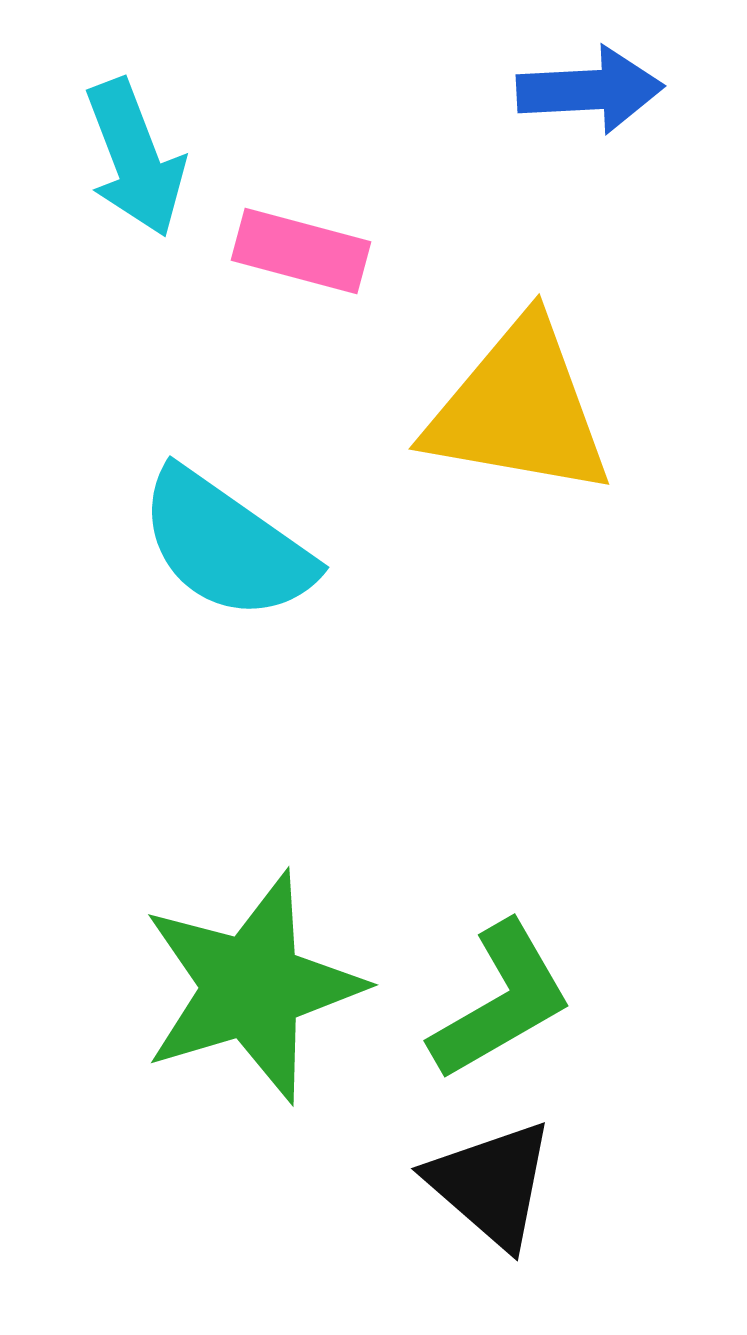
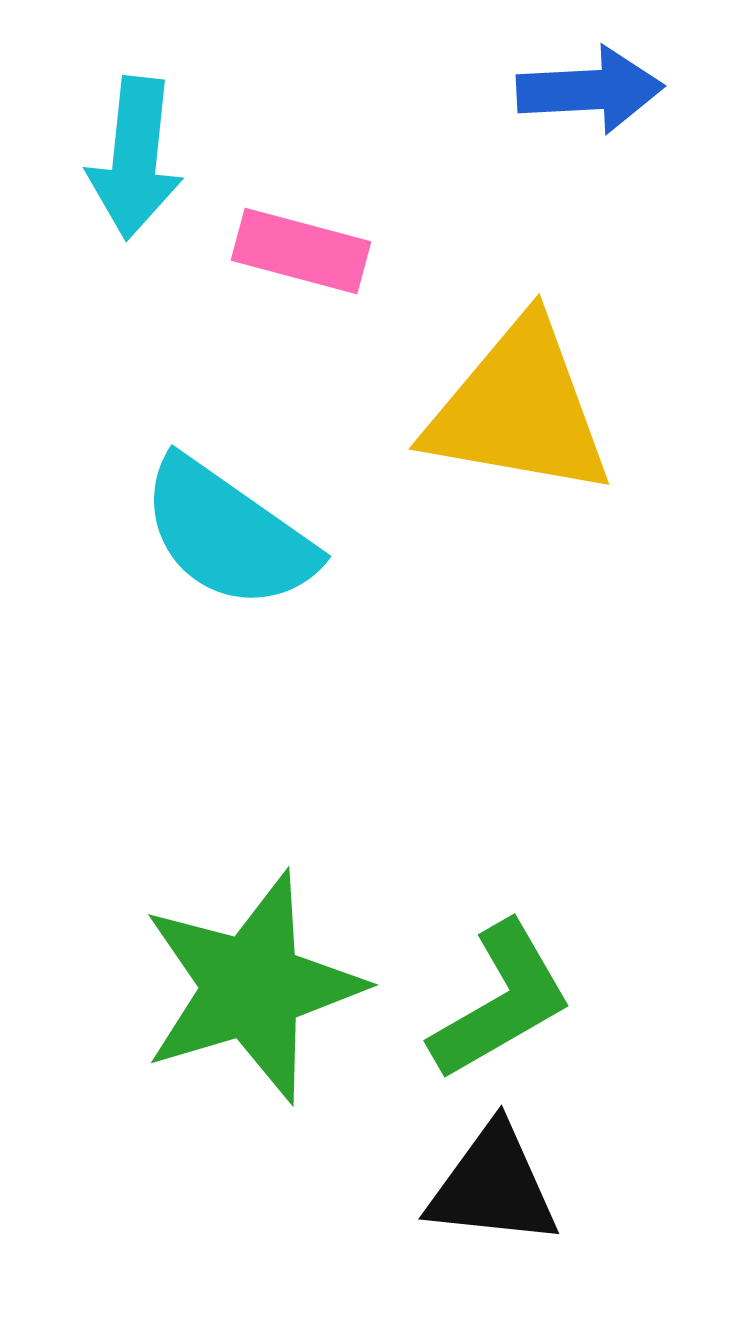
cyan arrow: rotated 27 degrees clockwise
cyan semicircle: moved 2 px right, 11 px up
black triangle: moved 2 px right, 2 px down; rotated 35 degrees counterclockwise
